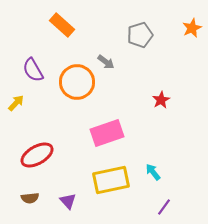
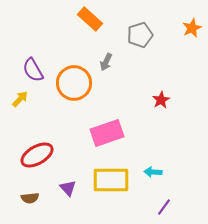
orange rectangle: moved 28 px right, 6 px up
gray arrow: rotated 78 degrees clockwise
orange circle: moved 3 px left, 1 px down
yellow arrow: moved 4 px right, 4 px up
cyan arrow: rotated 48 degrees counterclockwise
yellow rectangle: rotated 12 degrees clockwise
purple triangle: moved 13 px up
